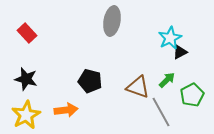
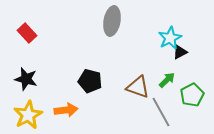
yellow star: moved 2 px right
